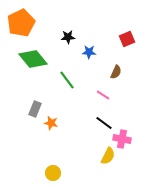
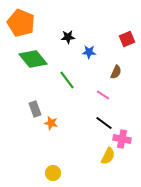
orange pentagon: rotated 24 degrees counterclockwise
gray rectangle: rotated 42 degrees counterclockwise
